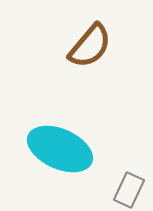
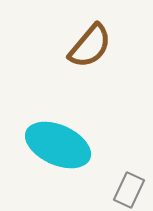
cyan ellipse: moved 2 px left, 4 px up
